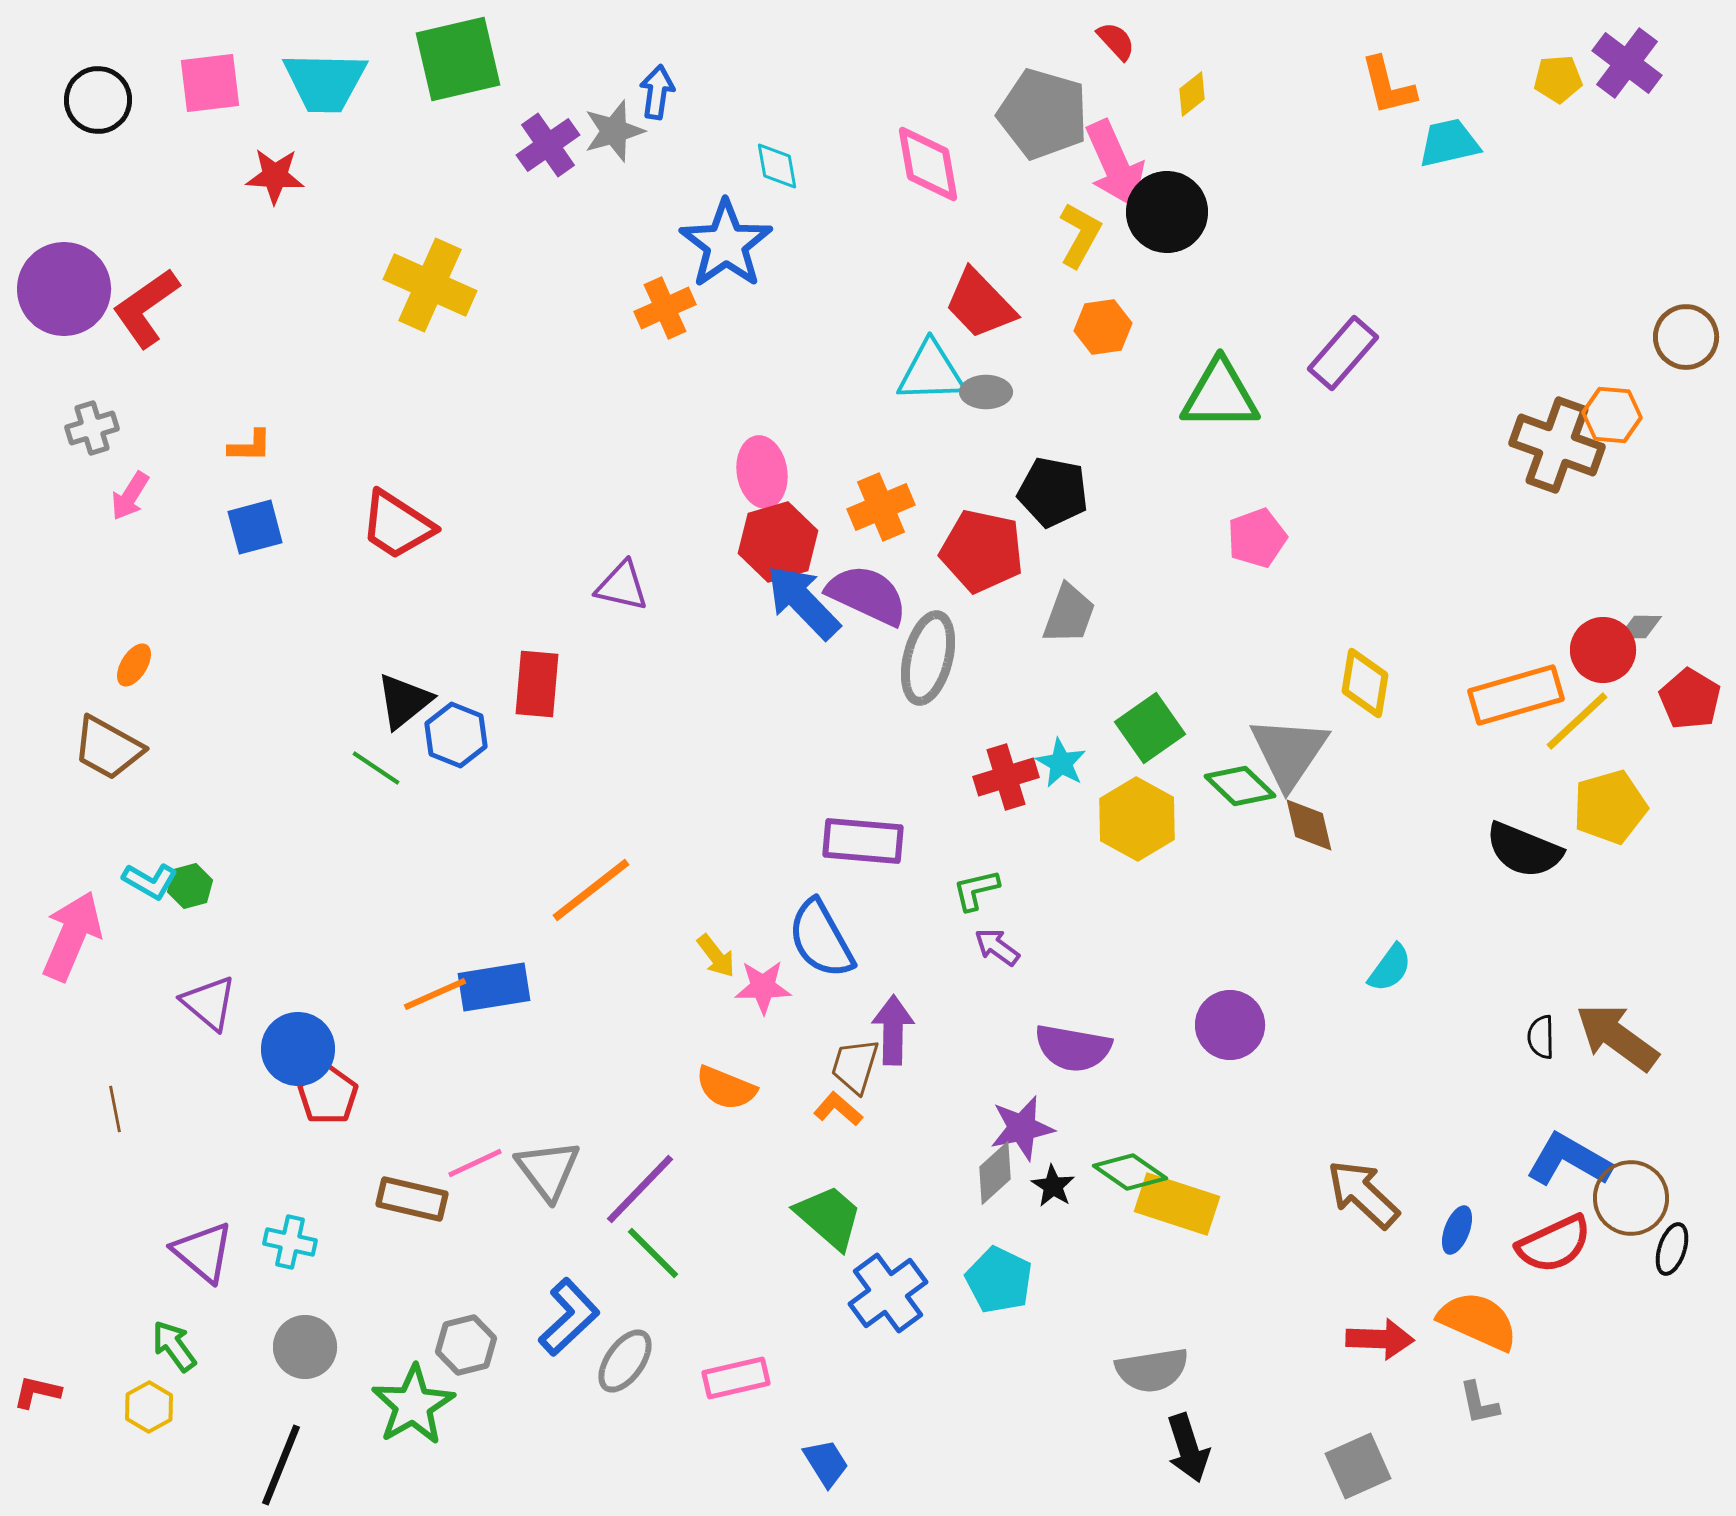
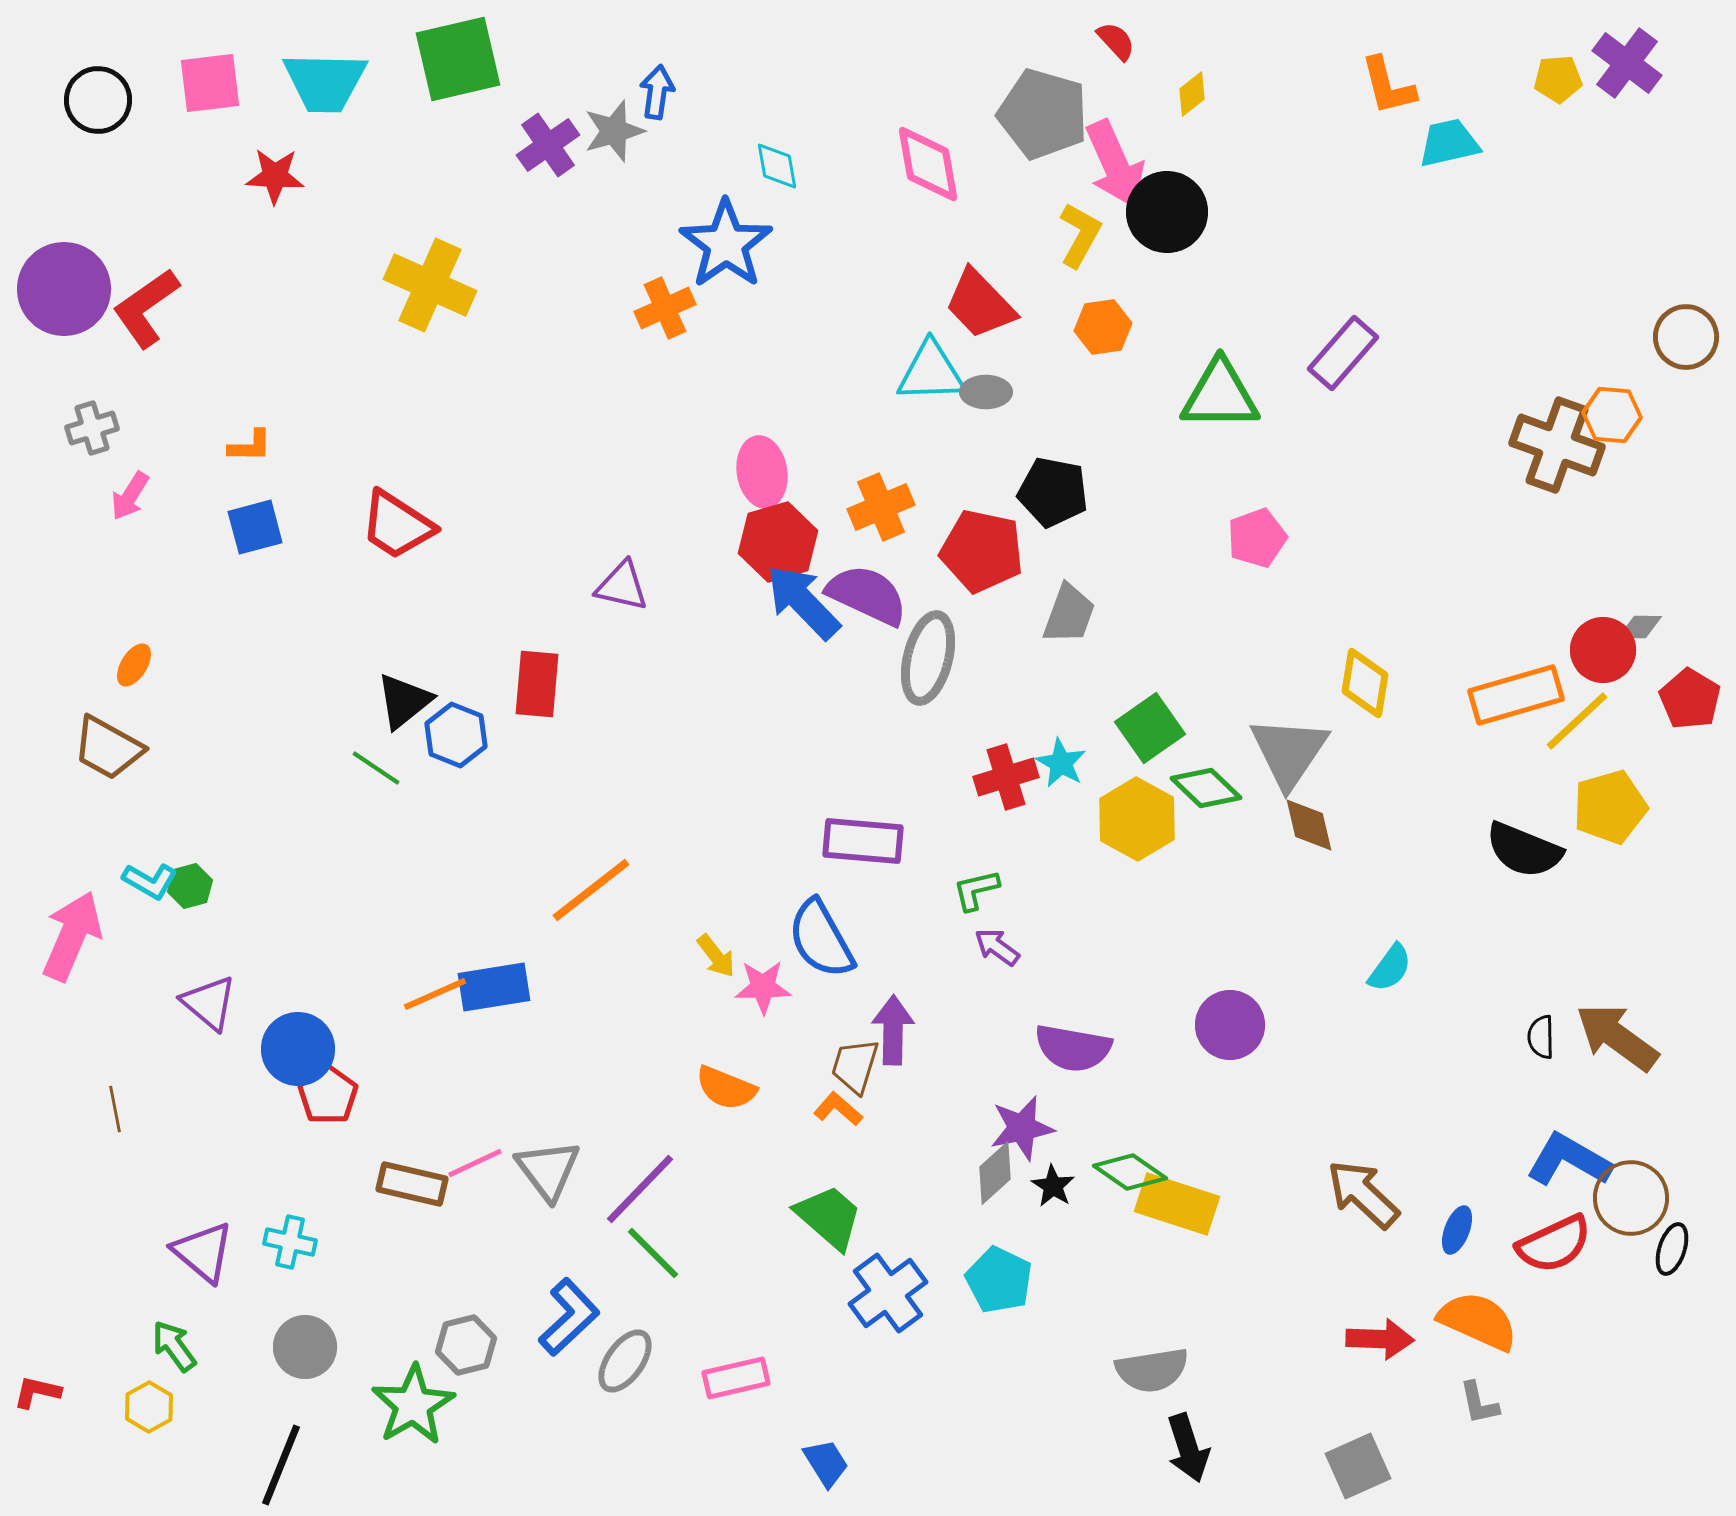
green diamond at (1240, 786): moved 34 px left, 2 px down
brown rectangle at (412, 1199): moved 15 px up
